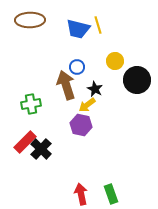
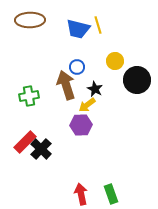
green cross: moved 2 px left, 8 px up
purple hexagon: rotated 15 degrees counterclockwise
